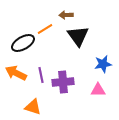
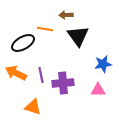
orange line: rotated 42 degrees clockwise
purple cross: moved 1 px down
